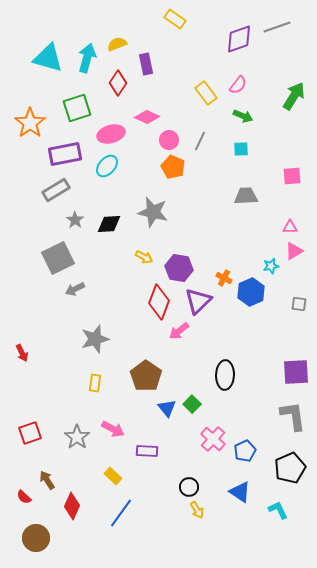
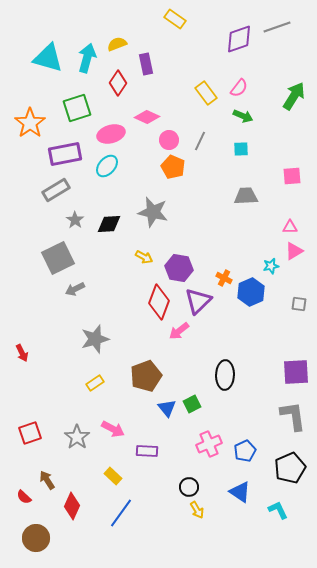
pink semicircle at (238, 85): moved 1 px right, 3 px down
brown pentagon at (146, 376): rotated 16 degrees clockwise
yellow rectangle at (95, 383): rotated 48 degrees clockwise
green square at (192, 404): rotated 18 degrees clockwise
pink cross at (213, 439): moved 4 px left, 5 px down; rotated 25 degrees clockwise
